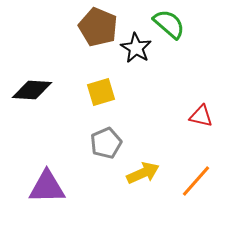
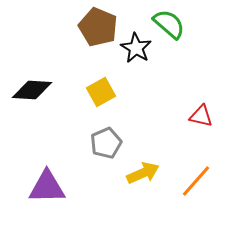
yellow square: rotated 12 degrees counterclockwise
